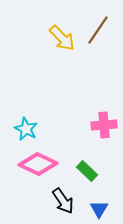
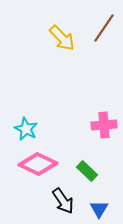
brown line: moved 6 px right, 2 px up
